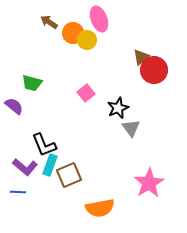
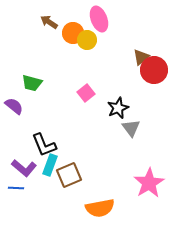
purple L-shape: moved 1 px left, 1 px down
blue line: moved 2 px left, 4 px up
